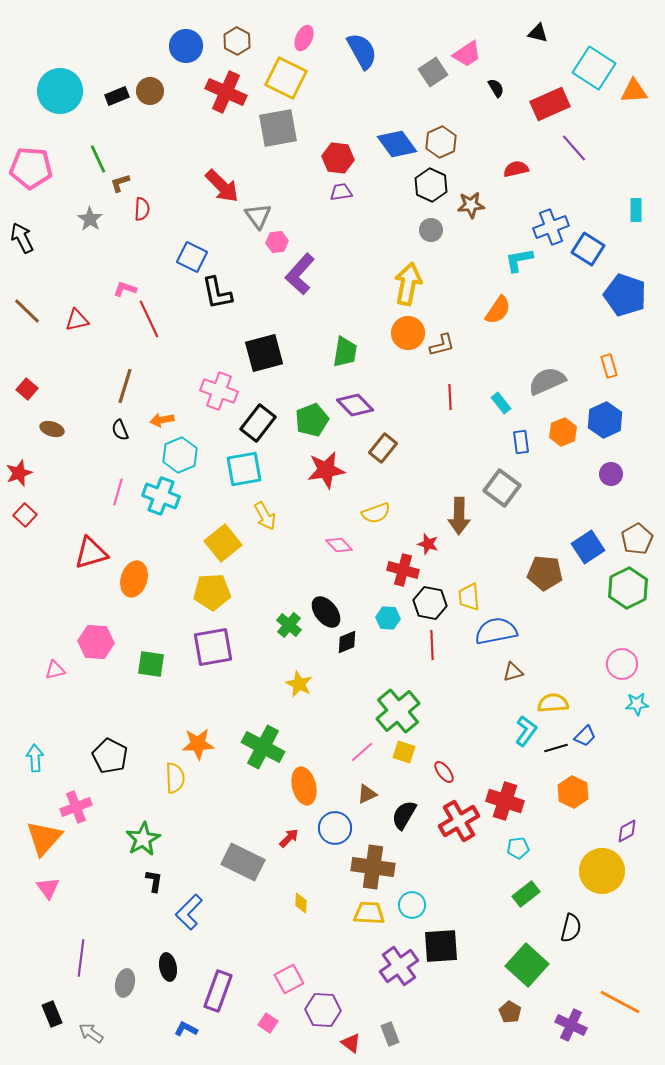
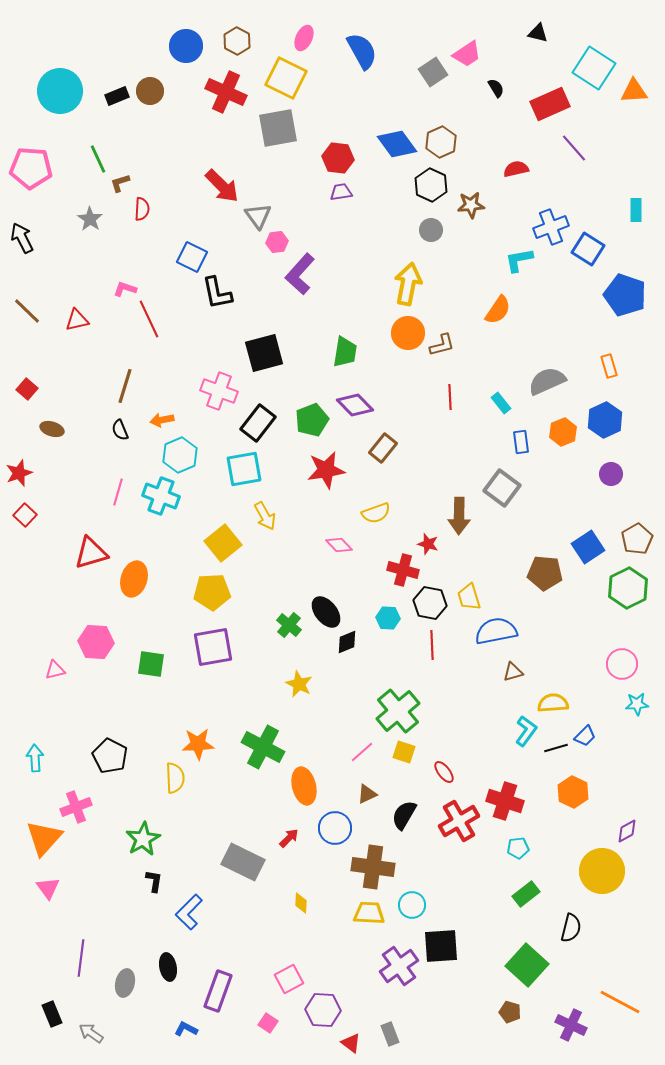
yellow trapezoid at (469, 597): rotated 12 degrees counterclockwise
brown pentagon at (510, 1012): rotated 15 degrees counterclockwise
